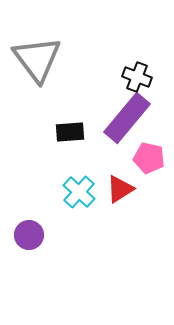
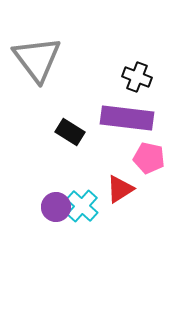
purple rectangle: rotated 57 degrees clockwise
black rectangle: rotated 36 degrees clockwise
cyan cross: moved 3 px right, 14 px down
purple circle: moved 27 px right, 28 px up
